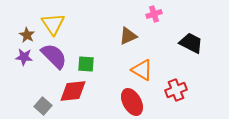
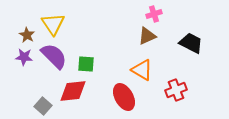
brown triangle: moved 19 px right
red ellipse: moved 8 px left, 5 px up
